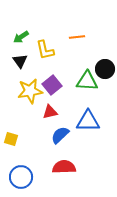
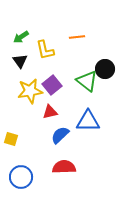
green triangle: rotated 35 degrees clockwise
